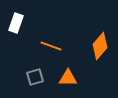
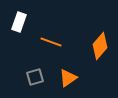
white rectangle: moved 3 px right, 1 px up
orange line: moved 4 px up
orange triangle: rotated 36 degrees counterclockwise
